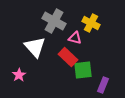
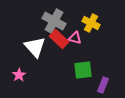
red rectangle: moved 9 px left, 18 px up
